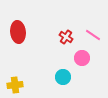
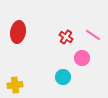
red ellipse: rotated 15 degrees clockwise
